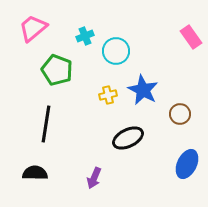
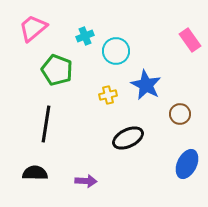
pink rectangle: moved 1 px left, 3 px down
blue star: moved 3 px right, 5 px up
purple arrow: moved 8 px left, 3 px down; rotated 110 degrees counterclockwise
